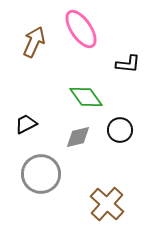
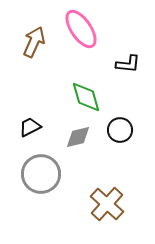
green diamond: rotated 20 degrees clockwise
black trapezoid: moved 4 px right, 3 px down
